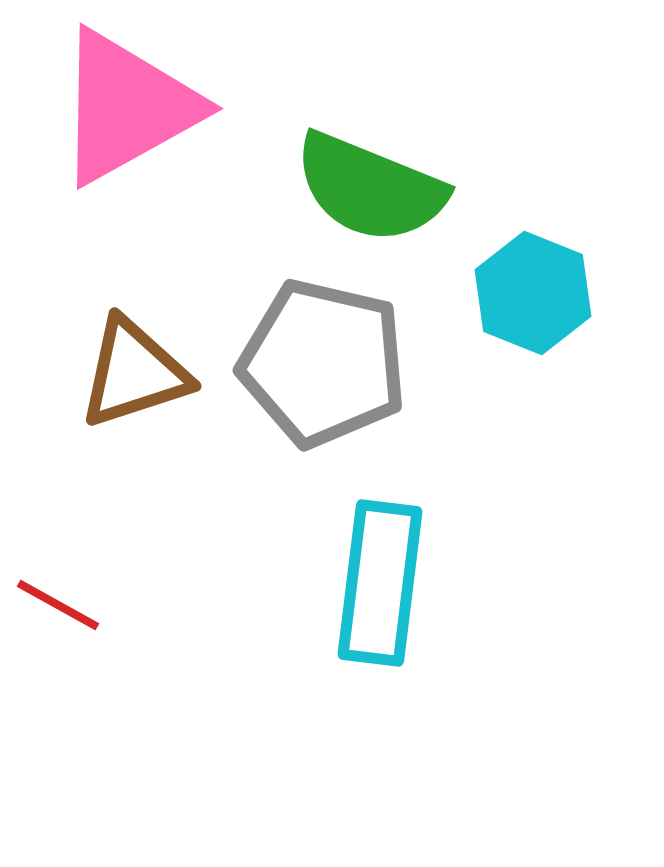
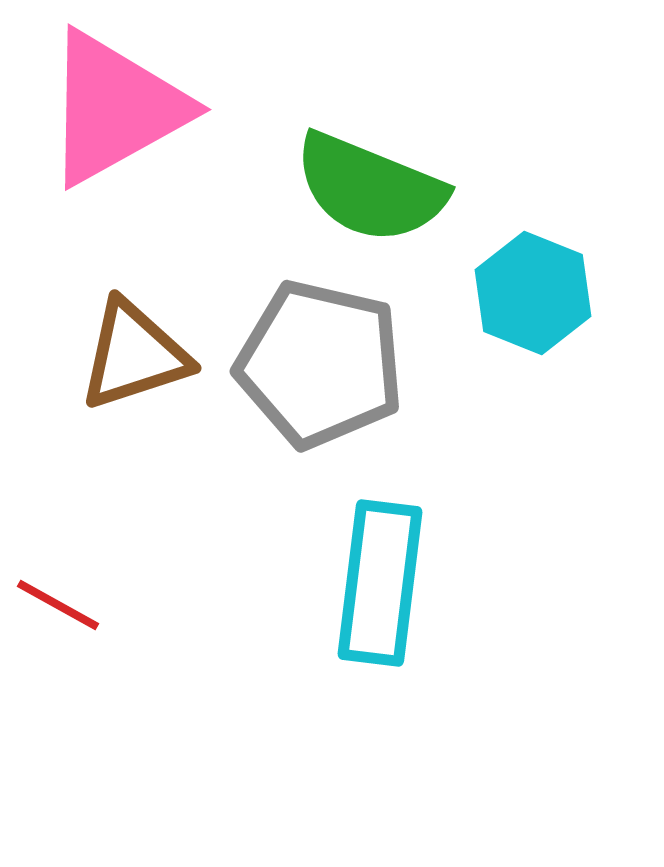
pink triangle: moved 12 px left, 1 px down
gray pentagon: moved 3 px left, 1 px down
brown triangle: moved 18 px up
